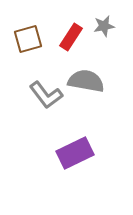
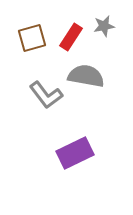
brown square: moved 4 px right, 1 px up
gray semicircle: moved 5 px up
